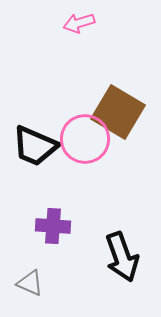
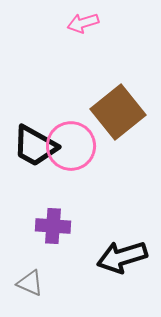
pink arrow: moved 4 px right
brown square: rotated 20 degrees clockwise
pink circle: moved 14 px left, 7 px down
black trapezoid: rotated 6 degrees clockwise
black arrow: rotated 93 degrees clockwise
